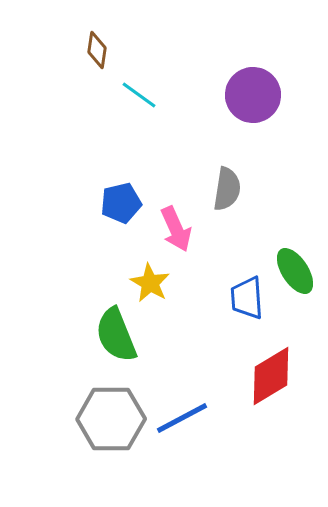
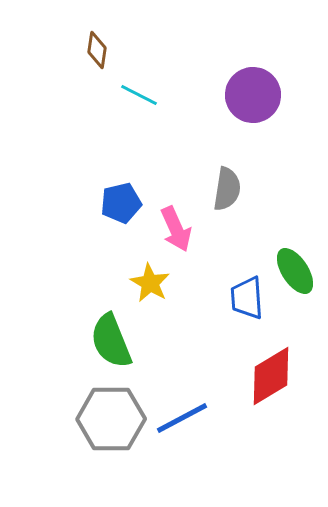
cyan line: rotated 9 degrees counterclockwise
green semicircle: moved 5 px left, 6 px down
